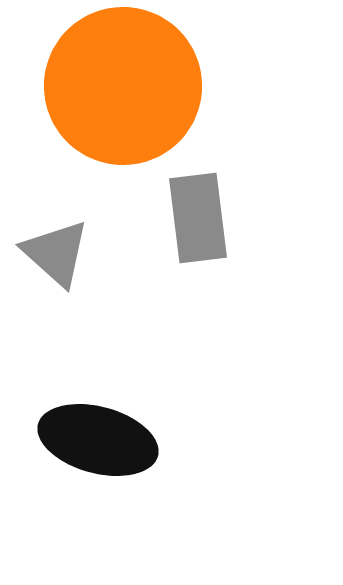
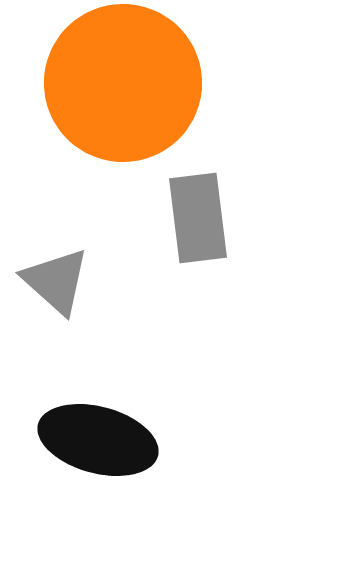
orange circle: moved 3 px up
gray triangle: moved 28 px down
